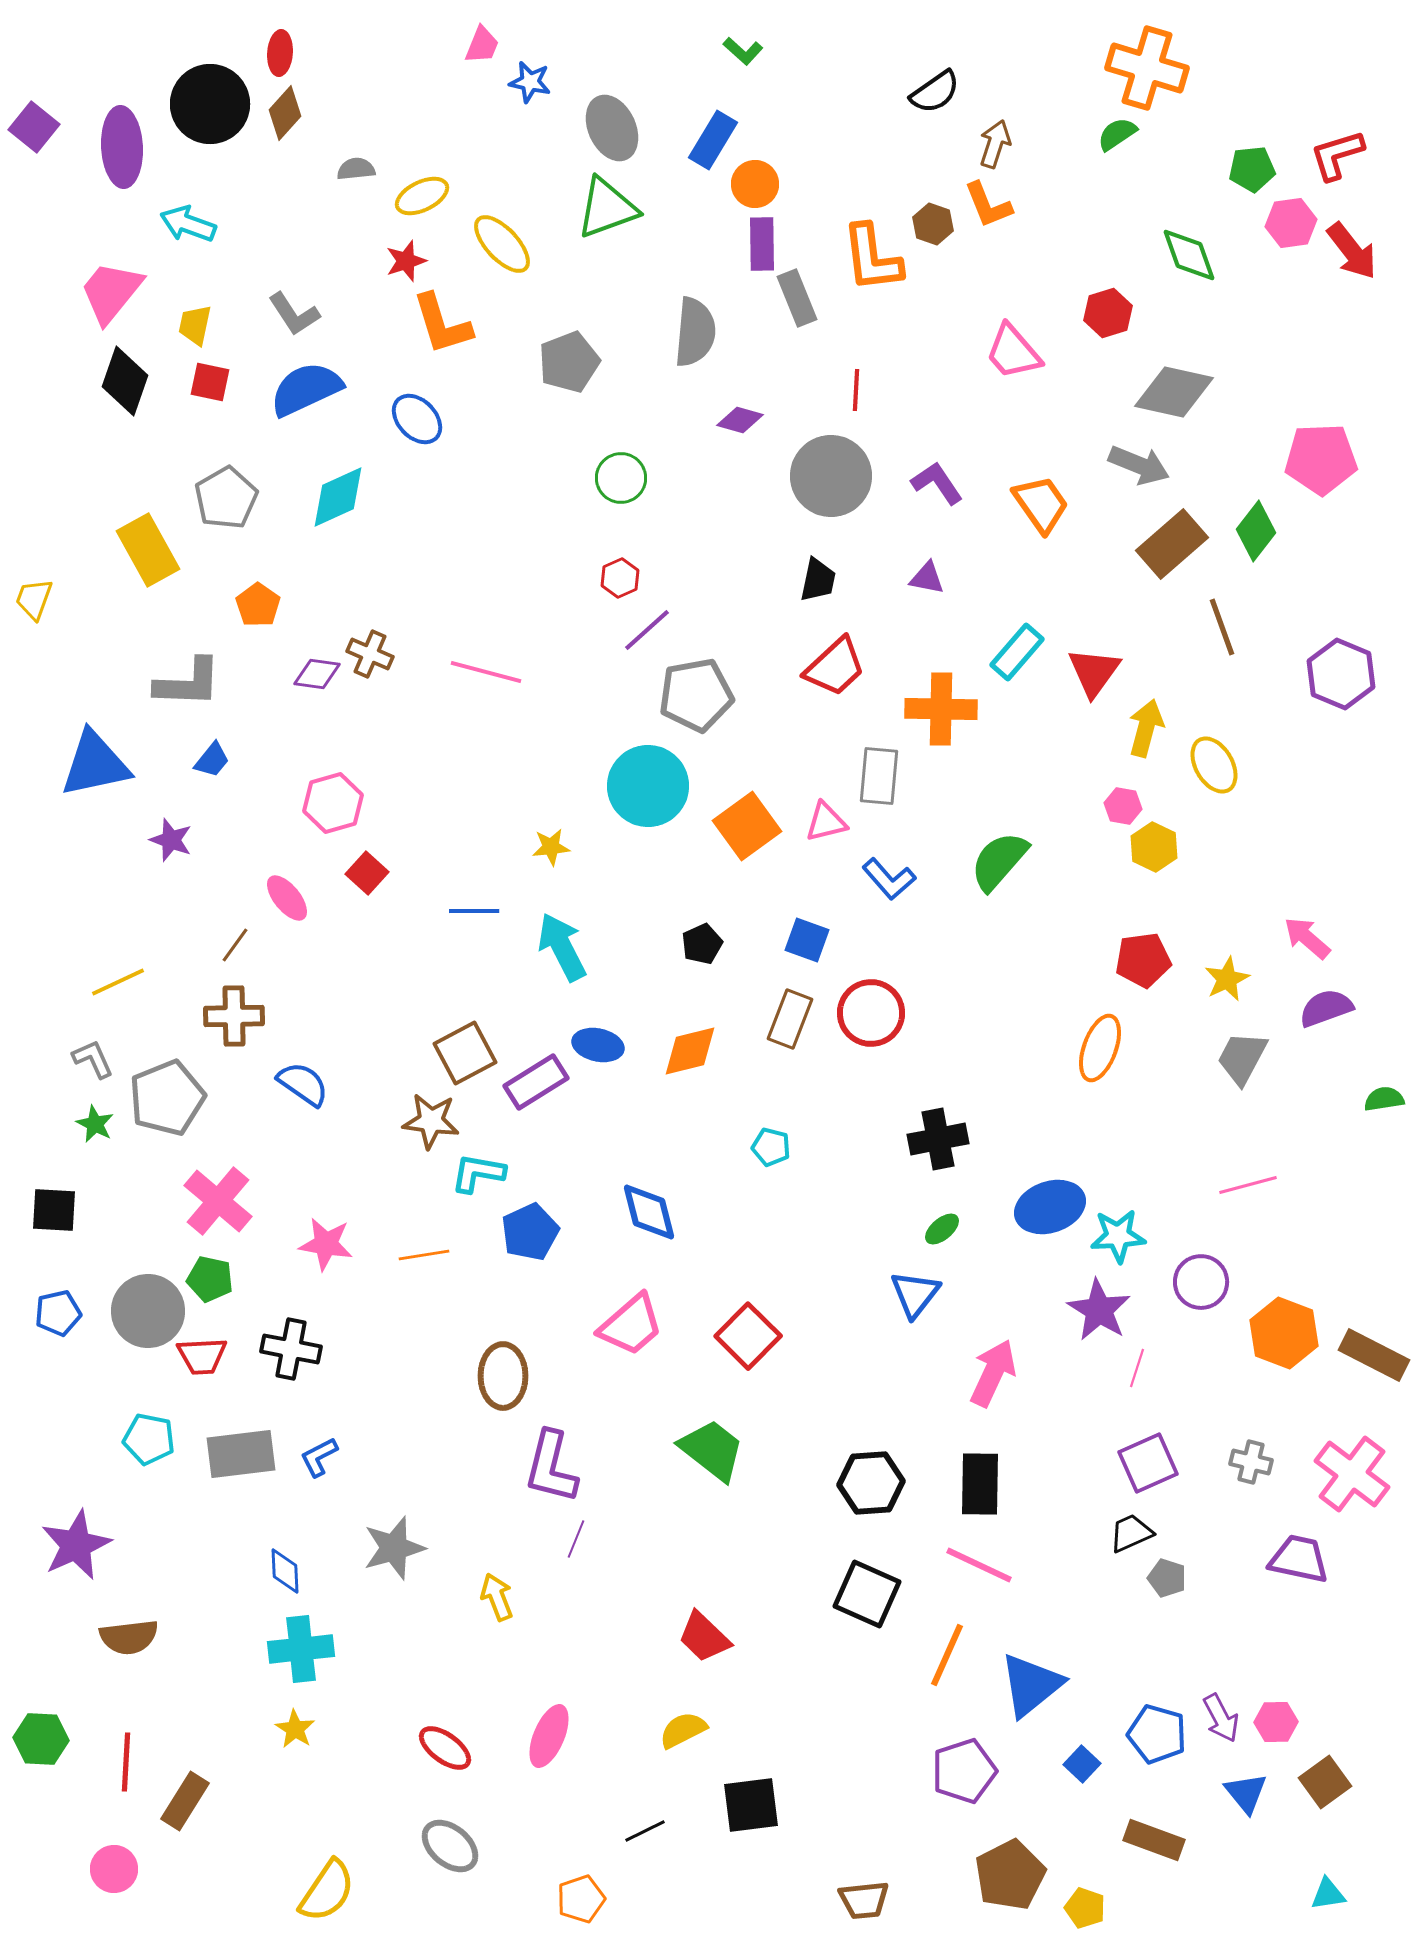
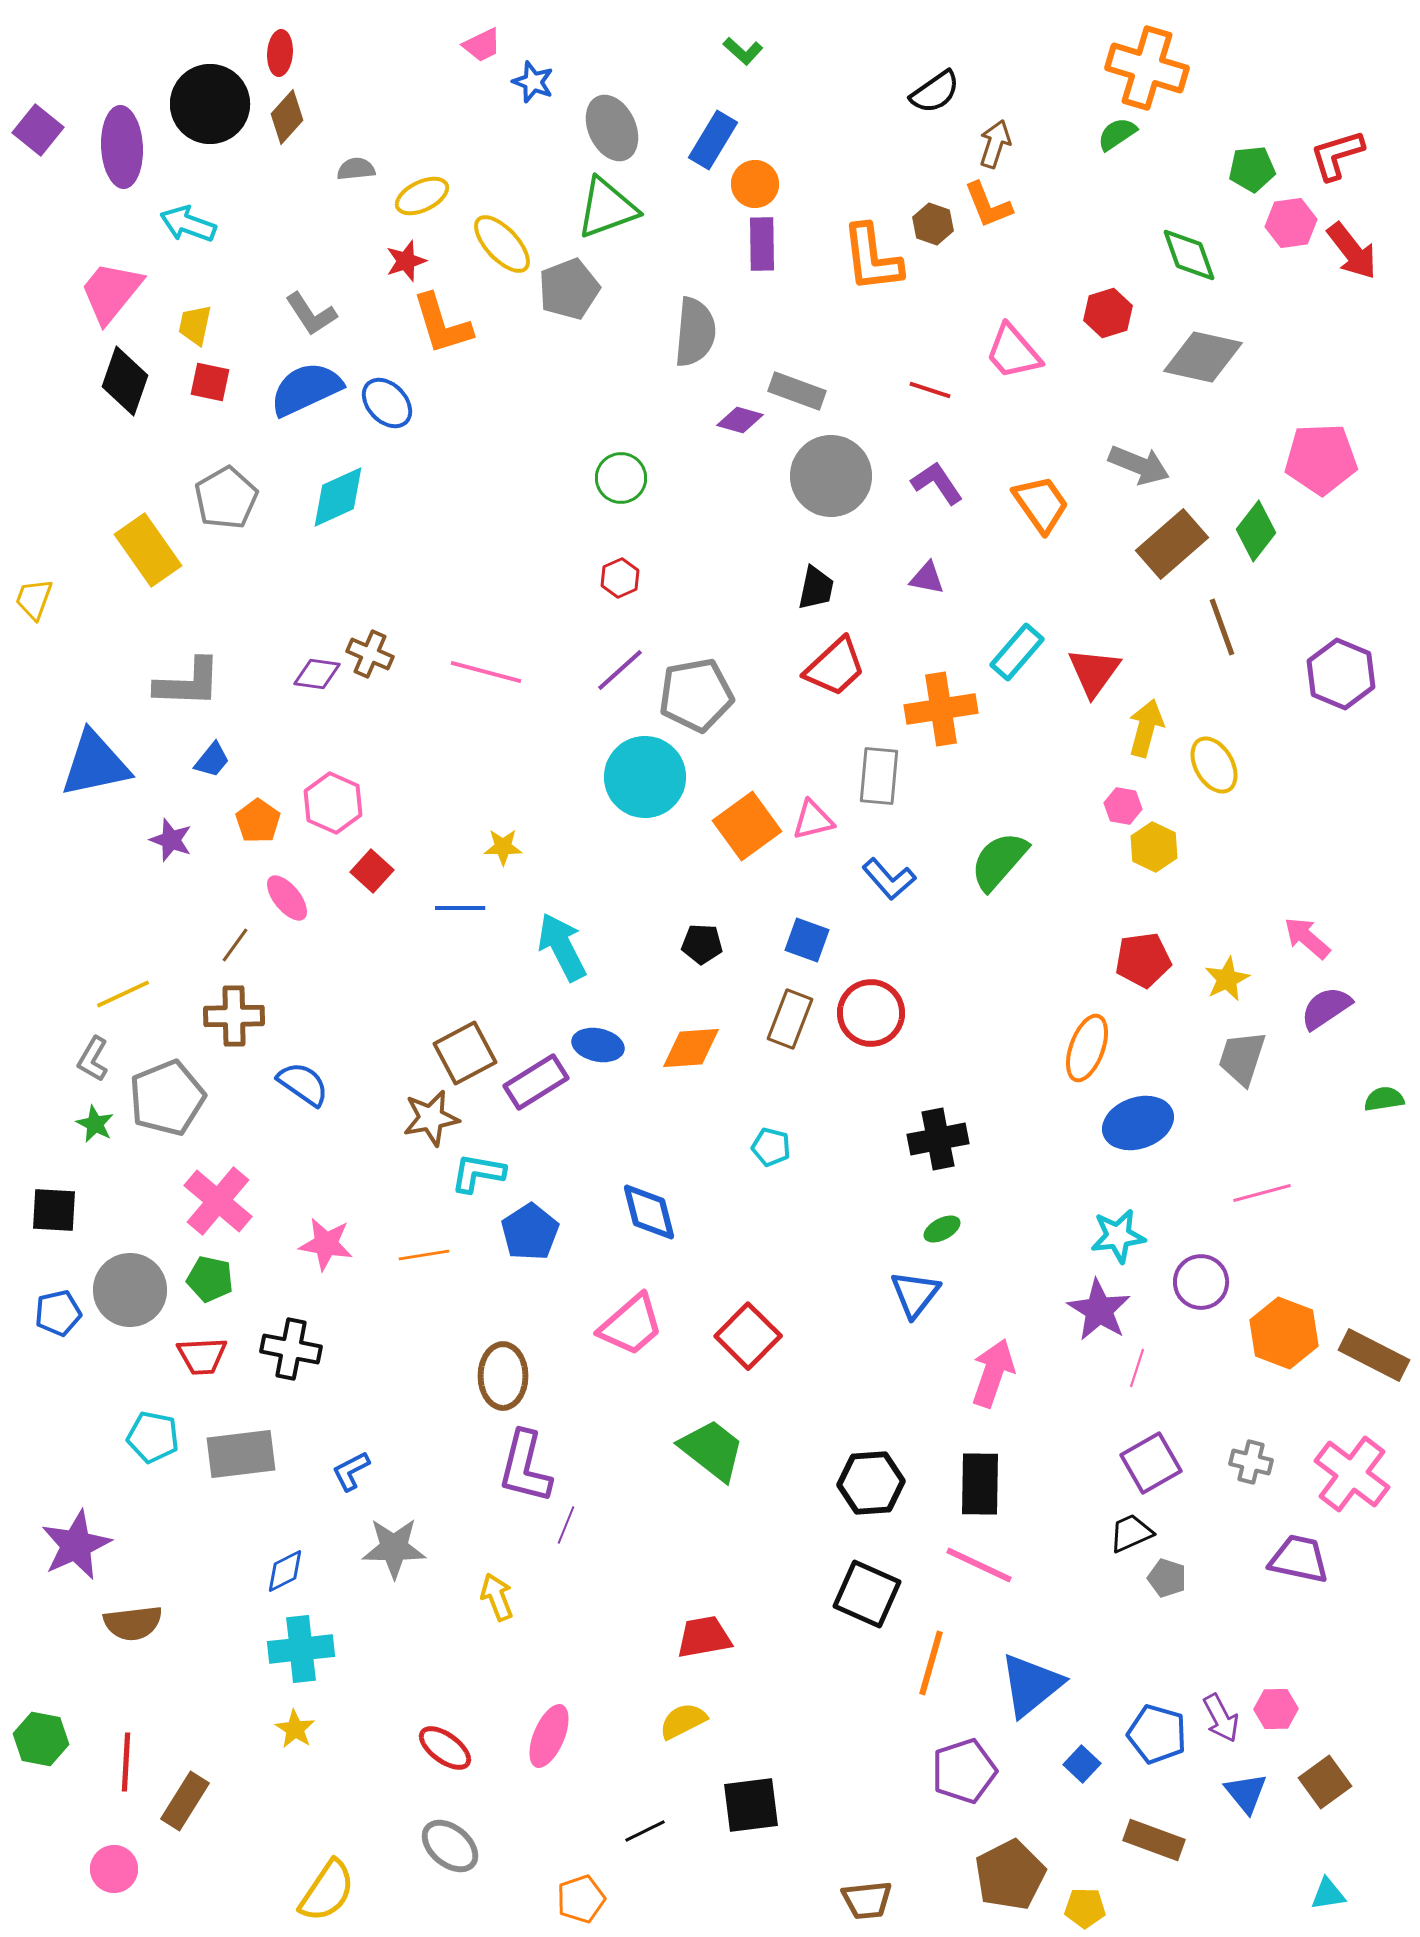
pink trapezoid at (482, 45): rotated 42 degrees clockwise
blue star at (530, 82): moved 3 px right; rotated 9 degrees clockwise
brown diamond at (285, 113): moved 2 px right, 4 px down
purple square at (34, 127): moved 4 px right, 3 px down
gray rectangle at (797, 298): moved 93 px down; rotated 48 degrees counterclockwise
gray L-shape at (294, 314): moved 17 px right
gray pentagon at (569, 362): moved 73 px up
red line at (856, 390): moved 74 px right; rotated 75 degrees counterclockwise
gray diamond at (1174, 392): moved 29 px right, 35 px up
blue ellipse at (417, 419): moved 30 px left, 16 px up
yellow rectangle at (148, 550): rotated 6 degrees counterclockwise
black trapezoid at (818, 580): moved 2 px left, 8 px down
orange pentagon at (258, 605): moved 216 px down
purple line at (647, 630): moved 27 px left, 40 px down
orange cross at (941, 709): rotated 10 degrees counterclockwise
cyan circle at (648, 786): moved 3 px left, 9 px up
pink hexagon at (333, 803): rotated 20 degrees counterclockwise
pink triangle at (826, 822): moved 13 px left, 2 px up
yellow star at (551, 847): moved 48 px left; rotated 6 degrees clockwise
red square at (367, 873): moved 5 px right, 2 px up
blue line at (474, 911): moved 14 px left, 3 px up
black pentagon at (702, 944): rotated 27 degrees clockwise
yellow line at (118, 982): moved 5 px right, 12 px down
purple semicircle at (1326, 1008): rotated 14 degrees counterclockwise
orange ellipse at (1100, 1048): moved 13 px left
orange diamond at (690, 1051): moved 1 px right, 3 px up; rotated 10 degrees clockwise
gray trapezoid at (1242, 1058): rotated 10 degrees counterclockwise
gray L-shape at (93, 1059): rotated 126 degrees counterclockwise
brown star at (431, 1121): moved 3 px up; rotated 18 degrees counterclockwise
pink line at (1248, 1185): moved 14 px right, 8 px down
blue ellipse at (1050, 1207): moved 88 px right, 84 px up
green ellipse at (942, 1229): rotated 12 degrees clockwise
blue pentagon at (530, 1232): rotated 8 degrees counterclockwise
cyan star at (1118, 1236): rotated 4 degrees counterclockwise
gray circle at (148, 1311): moved 18 px left, 21 px up
pink arrow at (993, 1373): rotated 6 degrees counterclockwise
cyan pentagon at (149, 1439): moved 4 px right, 2 px up
blue L-shape at (319, 1457): moved 32 px right, 14 px down
purple square at (1148, 1463): moved 3 px right; rotated 6 degrees counterclockwise
purple L-shape at (551, 1467): moved 26 px left
purple line at (576, 1539): moved 10 px left, 14 px up
gray star at (394, 1548): rotated 16 degrees clockwise
blue diamond at (285, 1571): rotated 66 degrees clockwise
brown semicircle at (129, 1637): moved 4 px right, 14 px up
red trapezoid at (704, 1637): rotated 126 degrees clockwise
orange line at (947, 1655): moved 16 px left, 8 px down; rotated 8 degrees counterclockwise
pink hexagon at (1276, 1722): moved 13 px up
yellow semicircle at (683, 1730): moved 9 px up
green hexagon at (41, 1739): rotated 8 degrees clockwise
brown trapezoid at (864, 1900): moved 3 px right
yellow pentagon at (1085, 1908): rotated 18 degrees counterclockwise
